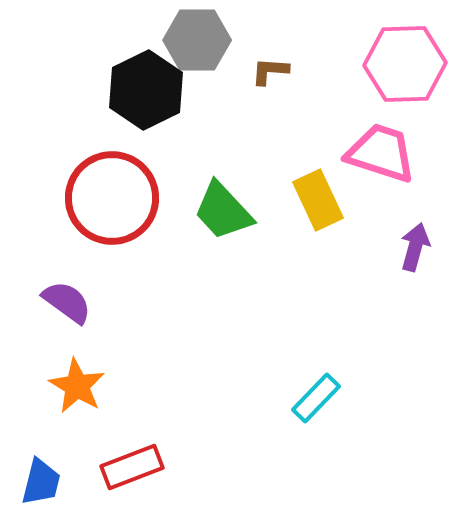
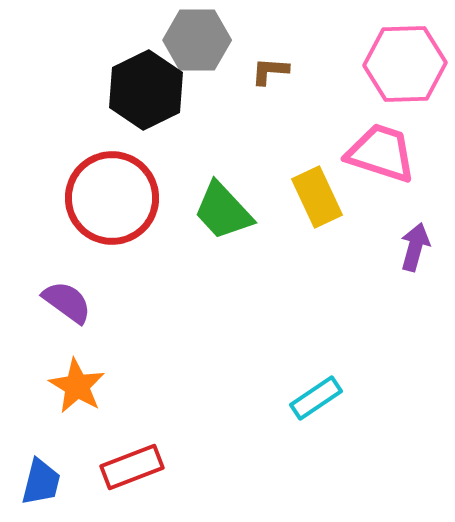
yellow rectangle: moved 1 px left, 3 px up
cyan rectangle: rotated 12 degrees clockwise
